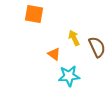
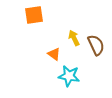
orange square: moved 1 px down; rotated 18 degrees counterclockwise
brown semicircle: moved 1 px left, 2 px up
cyan star: rotated 15 degrees clockwise
